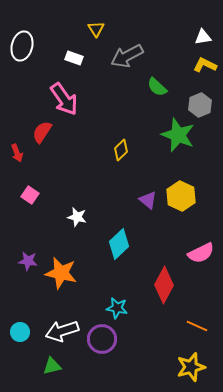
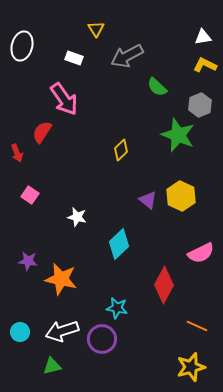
orange star: moved 6 px down
